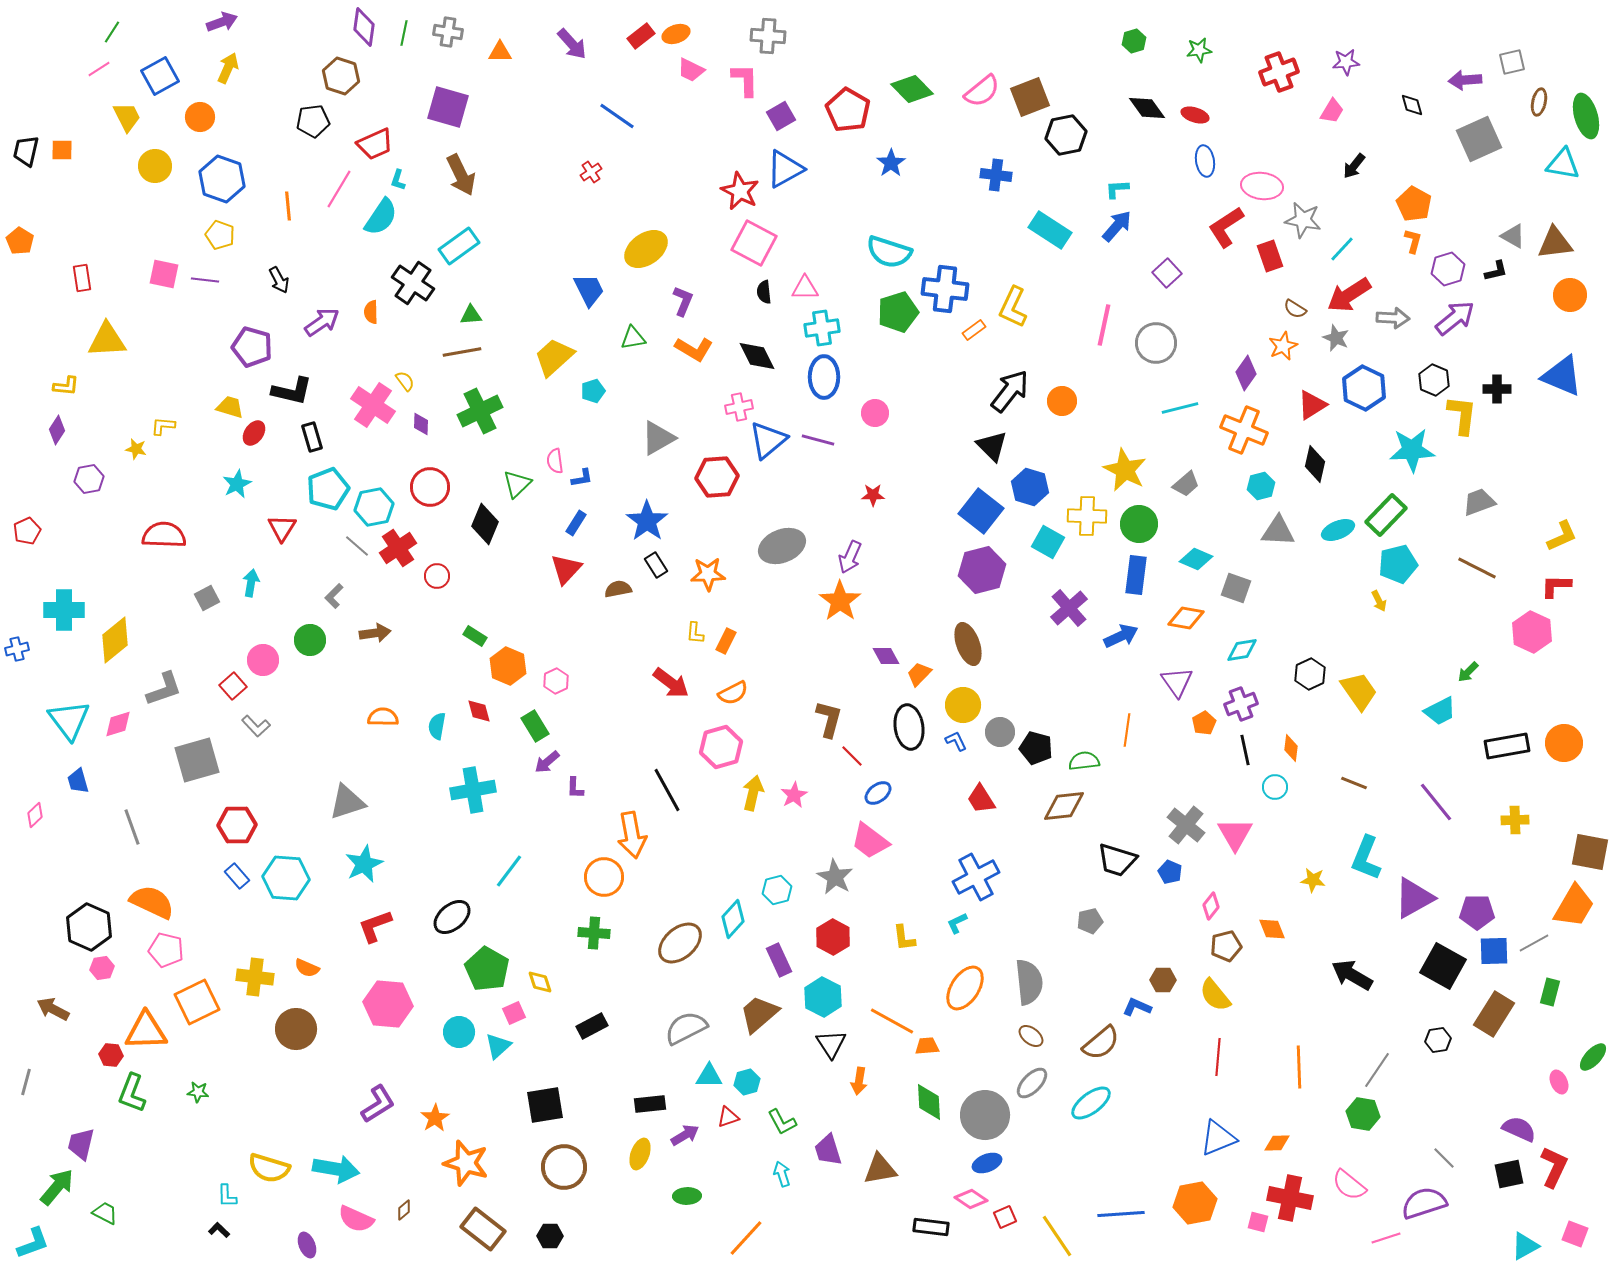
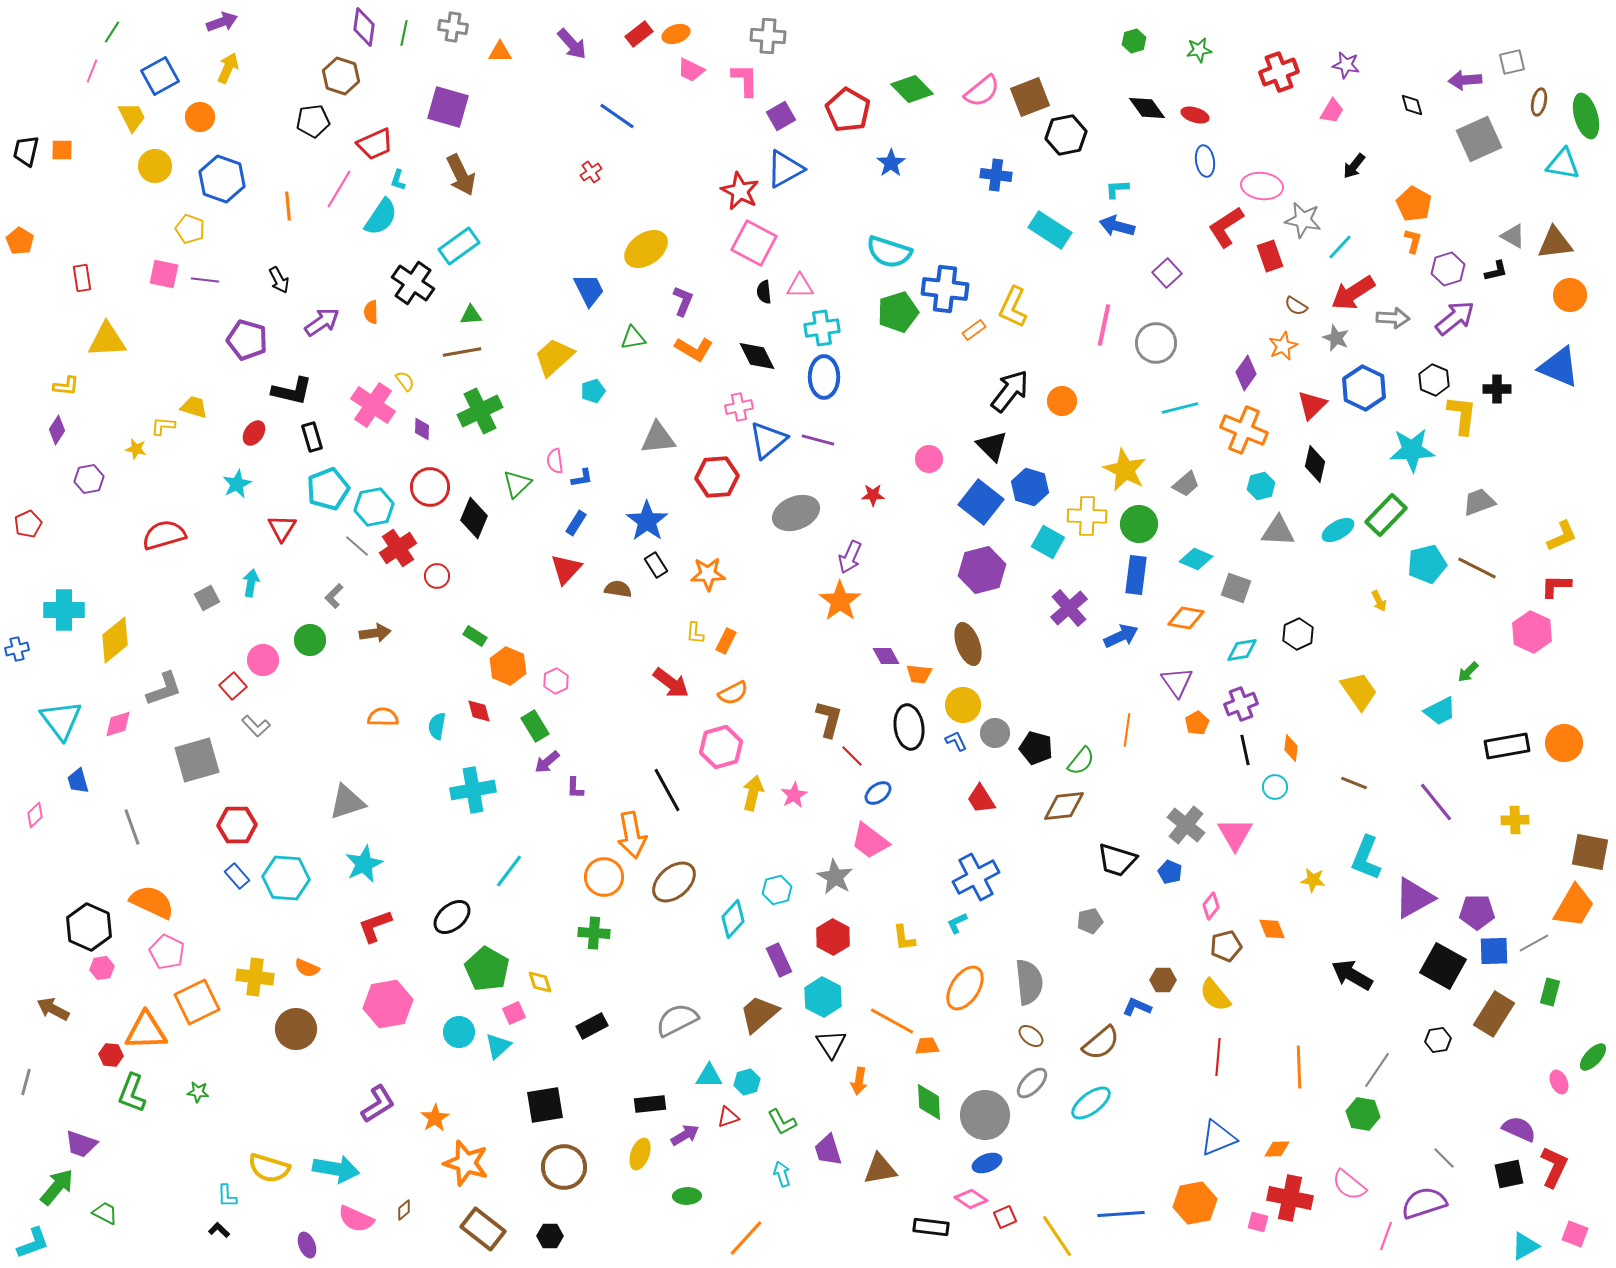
gray cross at (448, 32): moved 5 px right, 5 px up
red rectangle at (641, 36): moved 2 px left, 2 px up
purple star at (1346, 62): moved 3 px down; rotated 16 degrees clockwise
pink line at (99, 69): moved 7 px left, 2 px down; rotated 35 degrees counterclockwise
yellow trapezoid at (127, 117): moved 5 px right
blue arrow at (1117, 226): rotated 116 degrees counterclockwise
yellow pentagon at (220, 235): moved 30 px left, 6 px up
cyan line at (1342, 249): moved 2 px left, 2 px up
pink triangle at (805, 288): moved 5 px left, 2 px up
red arrow at (1349, 295): moved 4 px right, 2 px up
brown semicircle at (1295, 309): moved 1 px right, 3 px up
purple pentagon at (252, 347): moved 5 px left, 7 px up
blue triangle at (1562, 376): moved 3 px left, 9 px up
red triangle at (1312, 405): rotated 12 degrees counterclockwise
yellow trapezoid at (230, 407): moved 36 px left
pink circle at (875, 413): moved 54 px right, 46 px down
purple diamond at (421, 424): moved 1 px right, 5 px down
gray triangle at (658, 438): rotated 24 degrees clockwise
blue square at (981, 511): moved 9 px up
black diamond at (485, 524): moved 11 px left, 6 px up
cyan ellipse at (1338, 530): rotated 8 degrees counterclockwise
red pentagon at (27, 531): moved 1 px right, 7 px up
red semicircle at (164, 535): rotated 18 degrees counterclockwise
gray ellipse at (782, 546): moved 14 px right, 33 px up
cyan pentagon at (1398, 564): moved 29 px right
brown semicircle at (618, 589): rotated 20 degrees clockwise
orange trapezoid at (919, 674): rotated 128 degrees counterclockwise
black hexagon at (1310, 674): moved 12 px left, 40 px up
cyan triangle at (69, 720): moved 8 px left
orange pentagon at (1204, 723): moved 7 px left
gray circle at (1000, 732): moved 5 px left, 1 px down
green semicircle at (1084, 761): moved 3 px left; rotated 136 degrees clockwise
brown ellipse at (680, 943): moved 6 px left, 61 px up
pink pentagon at (166, 950): moved 1 px right, 2 px down; rotated 12 degrees clockwise
pink hexagon at (388, 1004): rotated 15 degrees counterclockwise
gray semicircle at (686, 1028): moved 9 px left, 8 px up
orange diamond at (1277, 1143): moved 6 px down
purple trapezoid at (81, 1144): rotated 84 degrees counterclockwise
pink line at (1386, 1238): moved 2 px up; rotated 52 degrees counterclockwise
